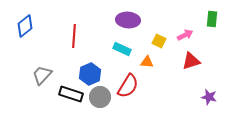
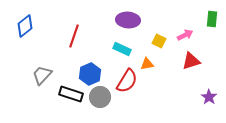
red line: rotated 15 degrees clockwise
orange triangle: moved 2 px down; rotated 16 degrees counterclockwise
red semicircle: moved 1 px left, 5 px up
purple star: rotated 21 degrees clockwise
